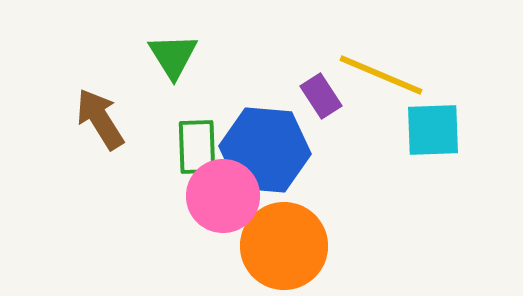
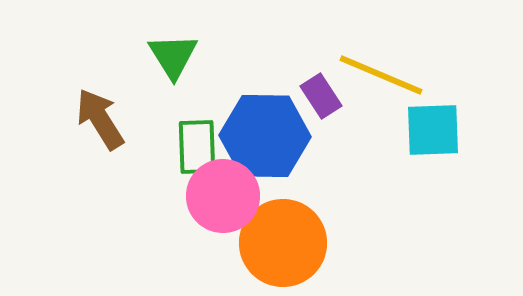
blue hexagon: moved 14 px up; rotated 4 degrees counterclockwise
orange circle: moved 1 px left, 3 px up
